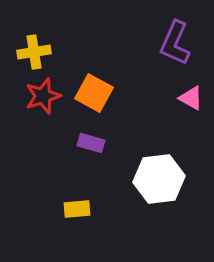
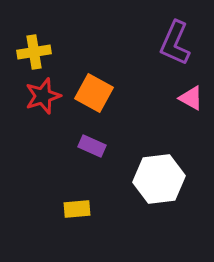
purple rectangle: moved 1 px right, 3 px down; rotated 8 degrees clockwise
